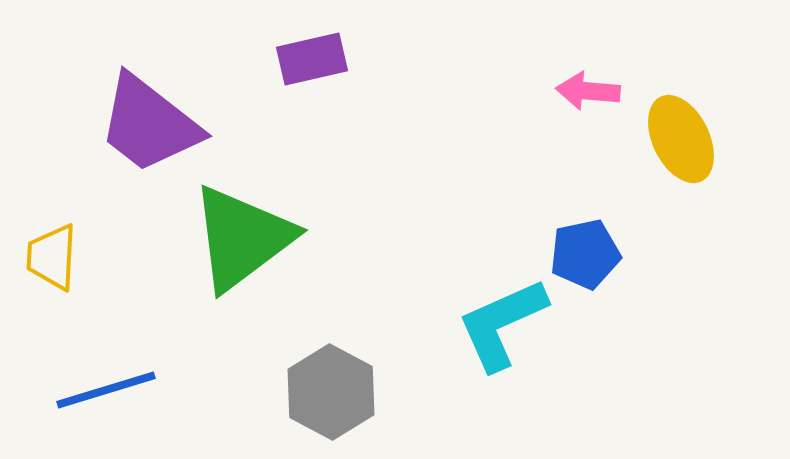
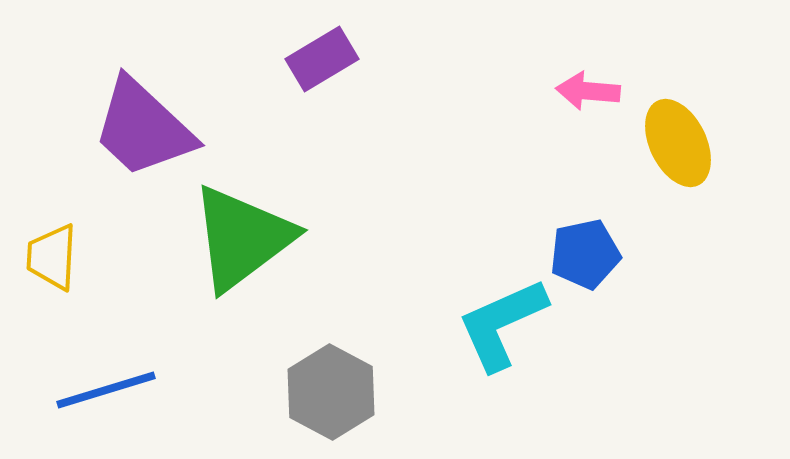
purple rectangle: moved 10 px right; rotated 18 degrees counterclockwise
purple trapezoid: moved 6 px left, 4 px down; rotated 5 degrees clockwise
yellow ellipse: moved 3 px left, 4 px down
